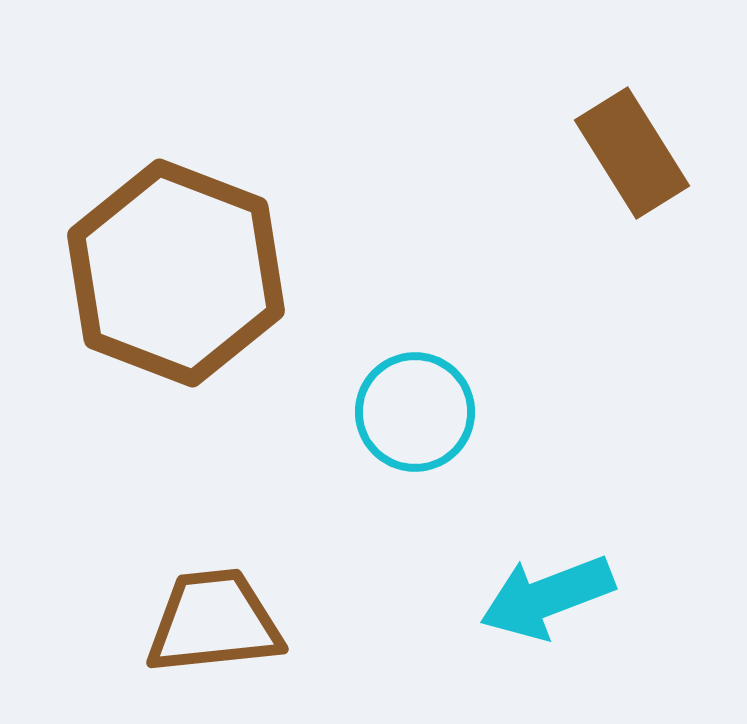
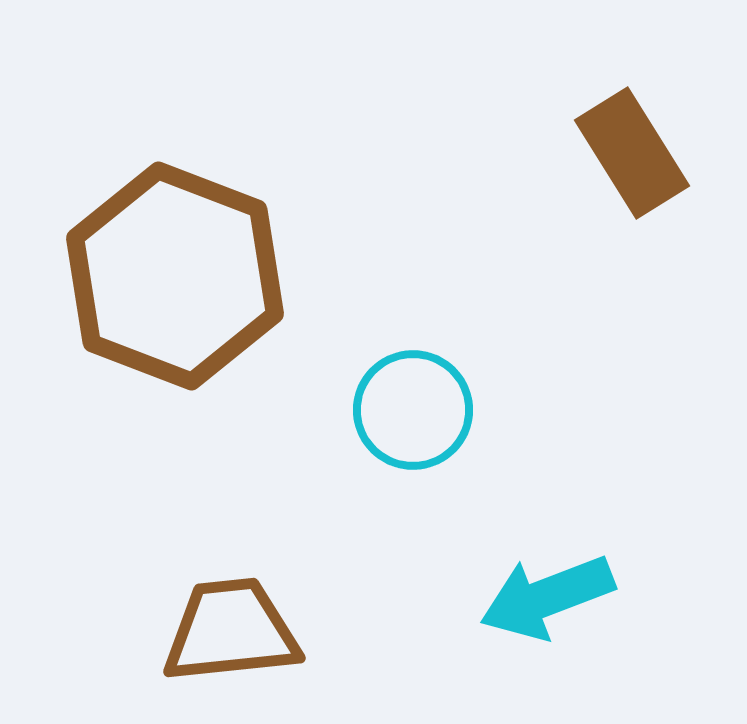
brown hexagon: moved 1 px left, 3 px down
cyan circle: moved 2 px left, 2 px up
brown trapezoid: moved 17 px right, 9 px down
